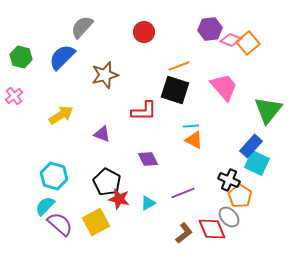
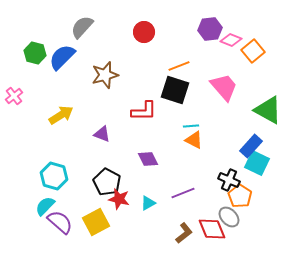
orange square: moved 5 px right, 8 px down
green hexagon: moved 14 px right, 4 px up
green triangle: rotated 40 degrees counterclockwise
purple semicircle: moved 2 px up
